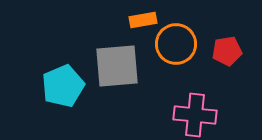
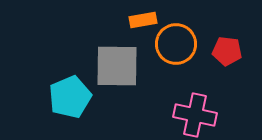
red pentagon: rotated 16 degrees clockwise
gray square: rotated 6 degrees clockwise
cyan pentagon: moved 7 px right, 11 px down
pink cross: rotated 6 degrees clockwise
